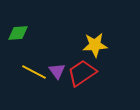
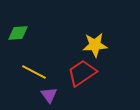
purple triangle: moved 8 px left, 24 px down
